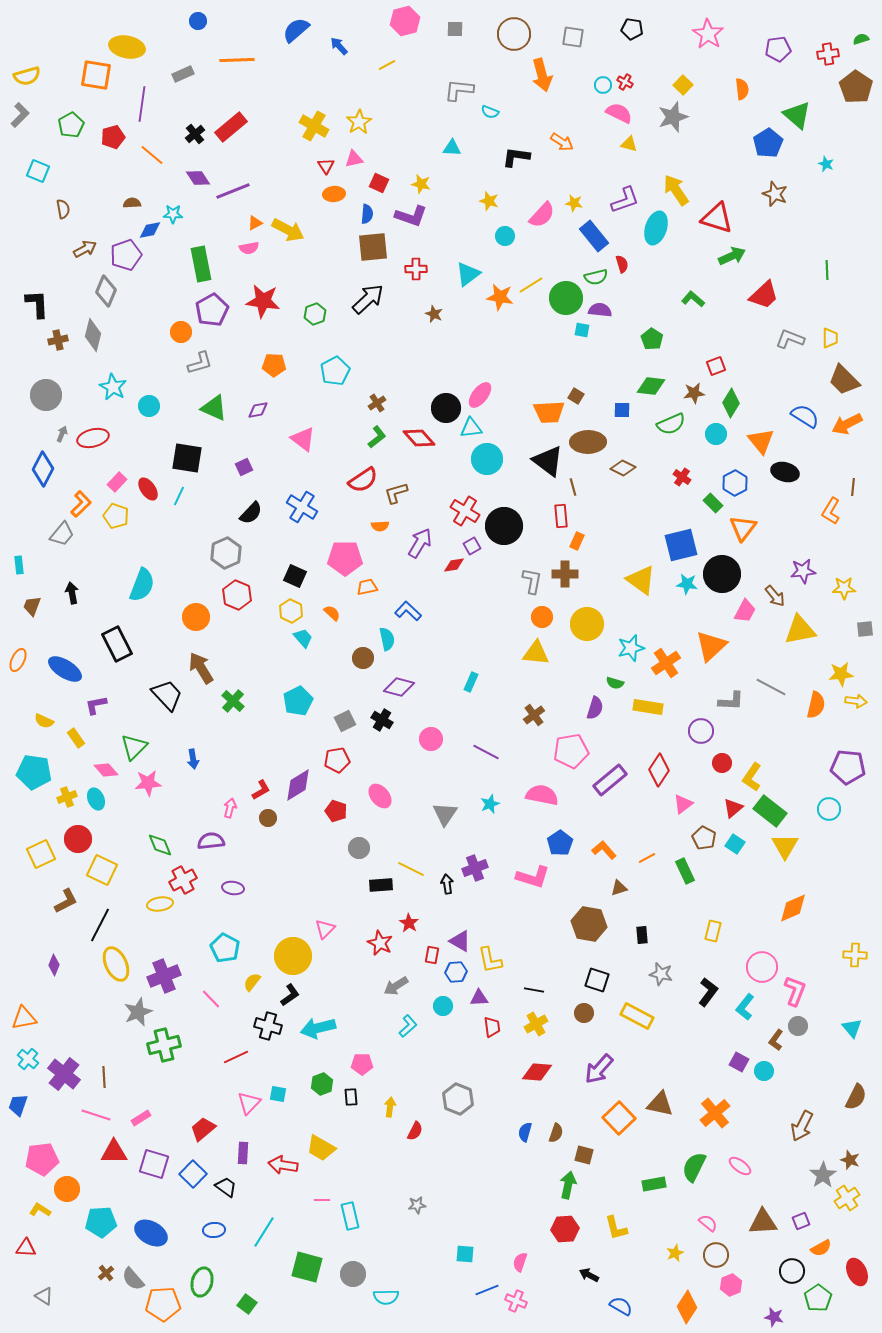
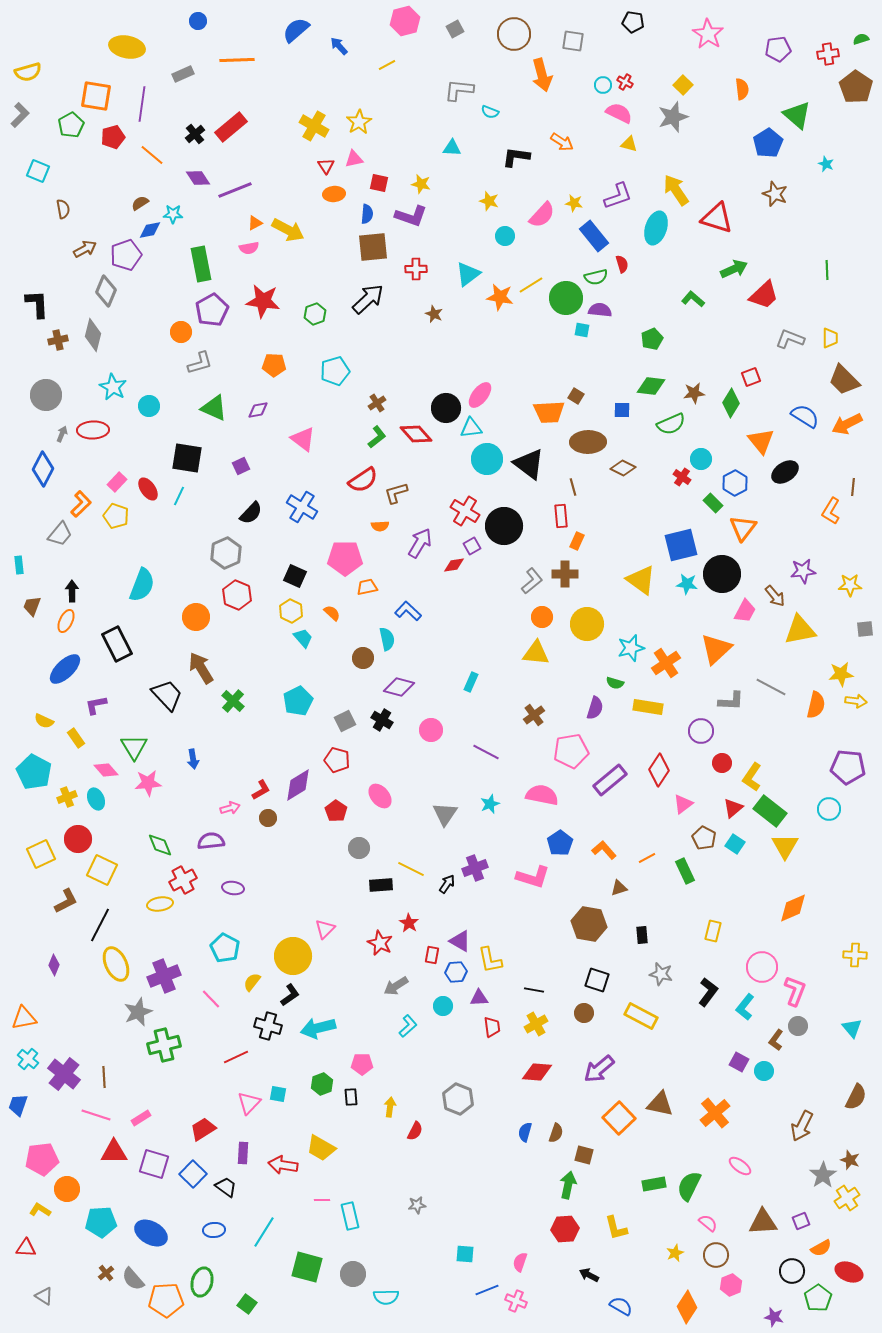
gray square at (455, 29): rotated 30 degrees counterclockwise
black pentagon at (632, 29): moved 1 px right, 7 px up
gray square at (573, 37): moved 4 px down
orange square at (96, 75): moved 21 px down
yellow semicircle at (27, 76): moved 1 px right, 4 px up
red square at (379, 183): rotated 12 degrees counterclockwise
purple line at (233, 191): moved 2 px right, 1 px up
purple L-shape at (625, 200): moved 7 px left, 4 px up
brown semicircle at (132, 203): moved 8 px right; rotated 30 degrees counterclockwise
green arrow at (732, 256): moved 2 px right, 13 px down
green pentagon at (652, 339): rotated 15 degrees clockwise
red square at (716, 366): moved 35 px right, 11 px down
cyan pentagon at (335, 371): rotated 12 degrees clockwise
cyan circle at (716, 434): moved 15 px left, 25 px down
red ellipse at (93, 438): moved 8 px up; rotated 12 degrees clockwise
red diamond at (419, 438): moved 3 px left, 4 px up
black triangle at (548, 461): moved 19 px left, 3 px down
purple square at (244, 467): moved 3 px left, 1 px up
black ellipse at (785, 472): rotated 48 degrees counterclockwise
gray trapezoid at (62, 534): moved 2 px left
gray L-shape at (532, 581): rotated 40 degrees clockwise
yellow star at (844, 588): moved 6 px right, 3 px up
black arrow at (72, 593): moved 2 px up; rotated 10 degrees clockwise
orange triangle at (711, 646): moved 5 px right, 3 px down
orange ellipse at (18, 660): moved 48 px right, 39 px up
blue ellipse at (65, 669): rotated 76 degrees counterclockwise
pink circle at (431, 739): moved 9 px up
green triangle at (134, 747): rotated 16 degrees counterclockwise
red pentagon at (337, 760): rotated 25 degrees clockwise
cyan pentagon at (34, 772): rotated 20 degrees clockwise
pink arrow at (230, 808): rotated 60 degrees clockwise
red pentagon at (336, 811): rotated 15 degrees clockwise
black arrow at (447, 884): rotated 42 degrees clockwise
yellow rectangle at (637, 1016): moved 4 px right
purple arrow at (599, 1069): rotated 8 degrees clockwise
red trapezoid at (203, 1129): rotated 8 degrees clockwise
green semicircle at (694, 1167): moved 5 px left, 19 px down
red ellipse at (857, 1272): moved 8 px left; rotated 44 degrees counterclockwise
orange pentagon at (163, 1304): moved 3 px right, 4 px up
